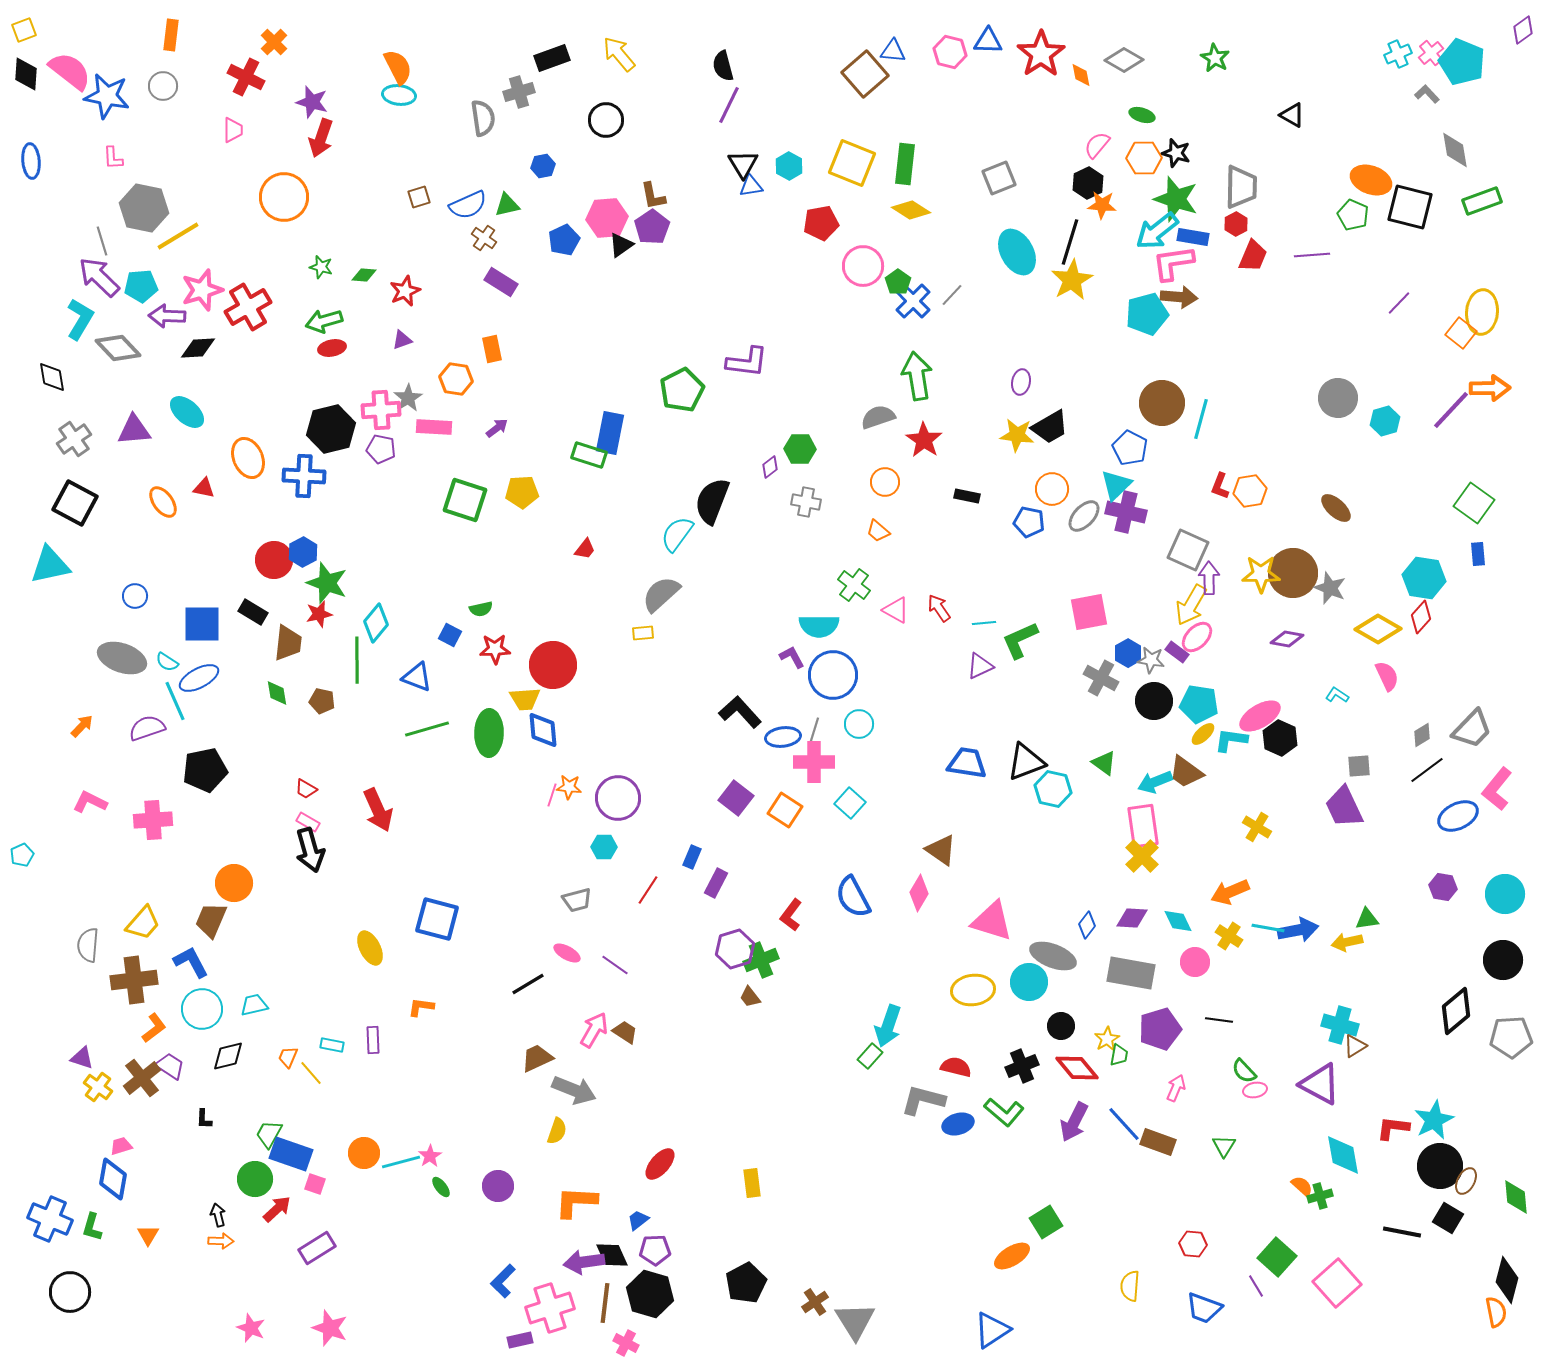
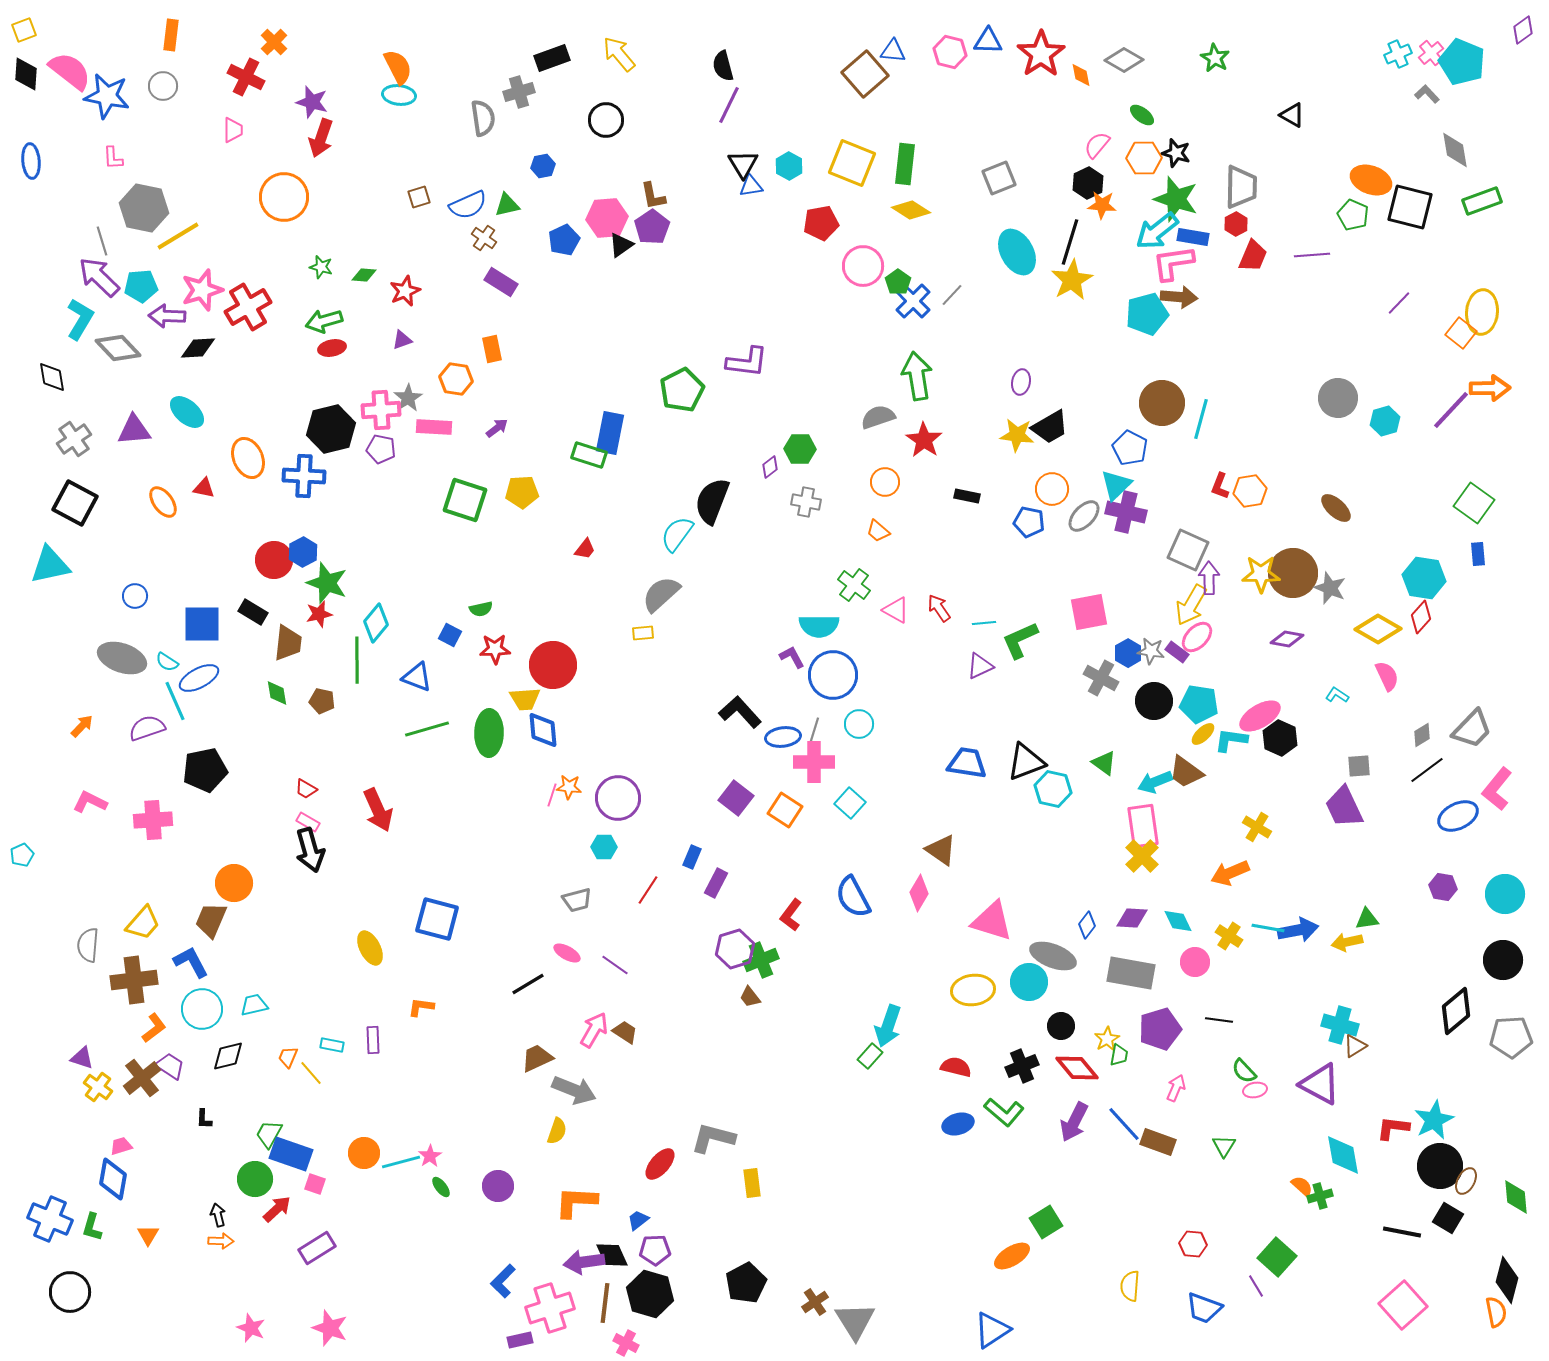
green ellipse at (1142, 115): rotated 20 degrees clockwise
gray star at (1151, 660): moved 9 px up
orange arrow at (1230, 892): moved 19 px up
gray L-shape at (923, 1100): moved 210 px left, 38 px down
pink square at (1337, 1283): moved 66 px right, 22 px down
